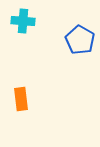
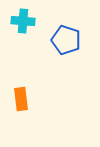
blue pentagon: moved 14 px left; rotated 12 degrees counterclockwise
